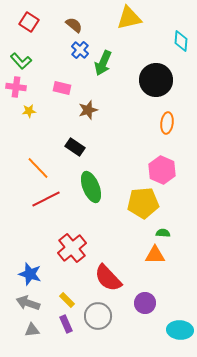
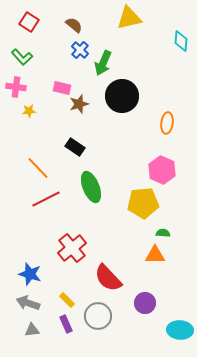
green L-shape: moved 1 px right, 4 px up
black circle: moved 34 px left, 16 px down
brown star: moved 9 px left, 6 px up
